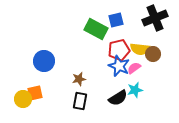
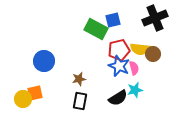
blue square: moved 3 px left
pink semicircle: rotated 112 degrees clockwise
